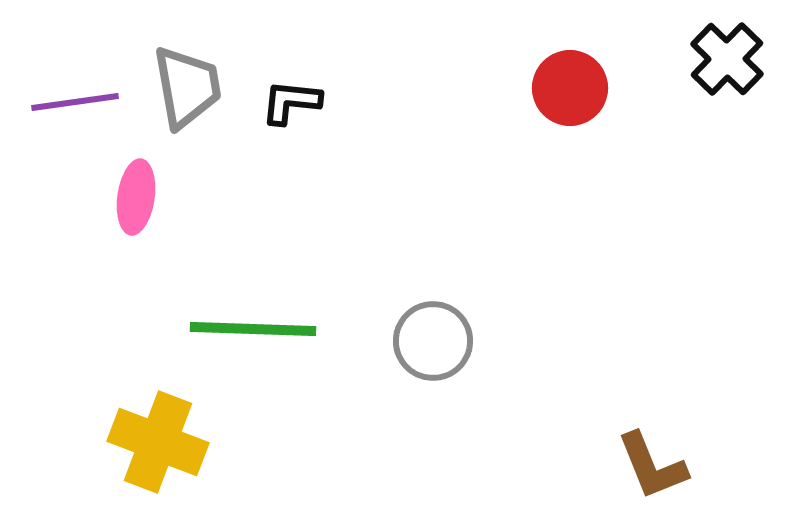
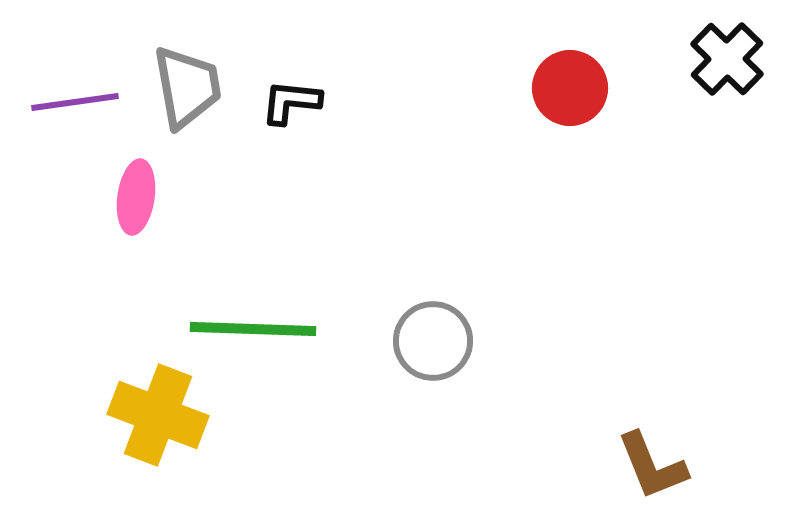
yellow cross: moved 27 px up
